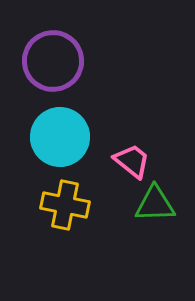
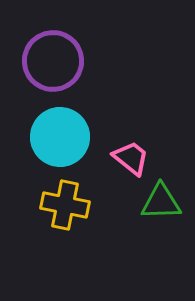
pink trapezoid: moved 1 px left, 3 px up
green triangle: moved 6 px right, 2 px up
